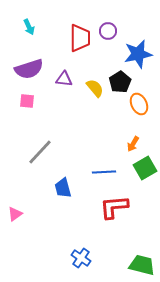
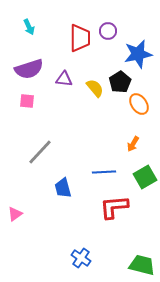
orange ellipse: rotated 10 degrees counterclockwise
green square: moved 9 px down
